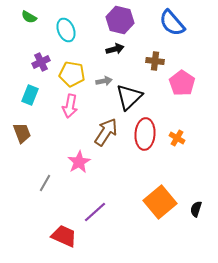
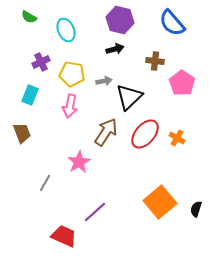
red ellipse: rotated 36 degrees clockwise
